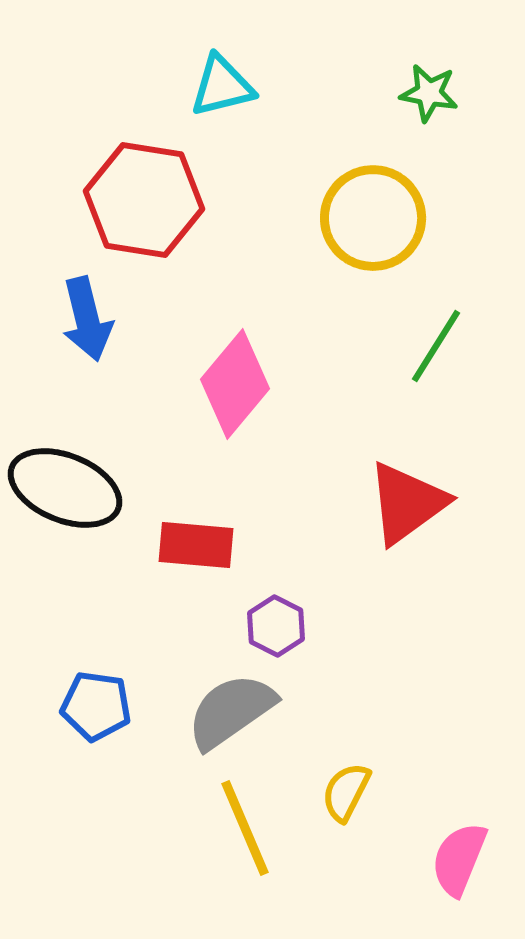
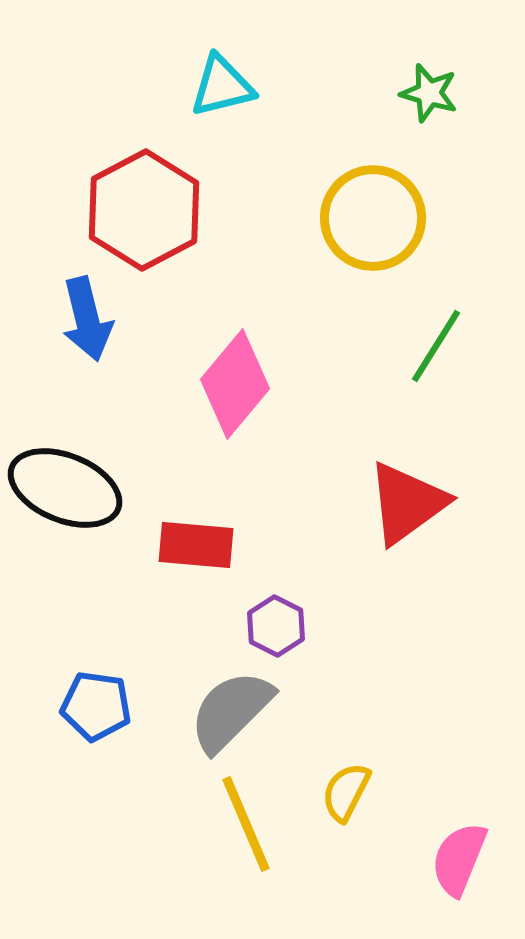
green star: rotated 6 degrees clockwise
red hexagon: moved 10 px down; rotated 23 degrees clockwise
gray semicircle: rotated 10 degrees counterclockwise
yellow line: moved 1 px right, 4 px up
